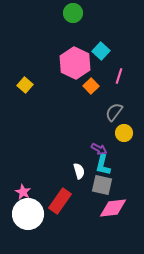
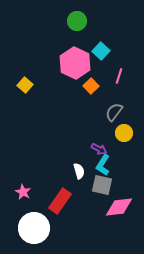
green circle: moved 4 px right, 8 px down
cyan L-shape: rotated 20 degrees clockwise
pink diamond: moved 6 px right, 1 px up
white circle: moved 6 px right, 14 px down
